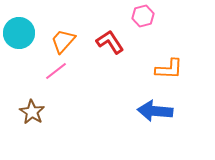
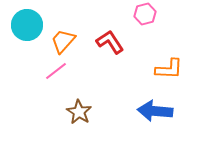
pink hexagon: moved 2 px right, 2 px up
cyan circle: moved 8 px right, 8 px up
brown star: moved 47 px right
